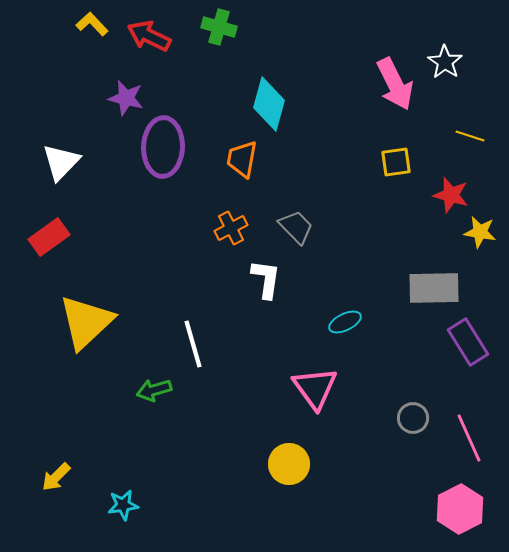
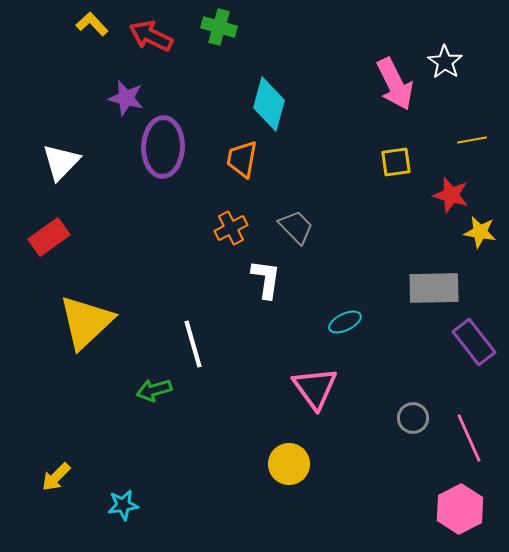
red arrow: moved 2 px right
yellow line: moved 2 px right, 4 px down; rotated 28 degrees counterclockwise
purple rectangle: moved 6 px right; rotated 6 degrees counterclockwise
